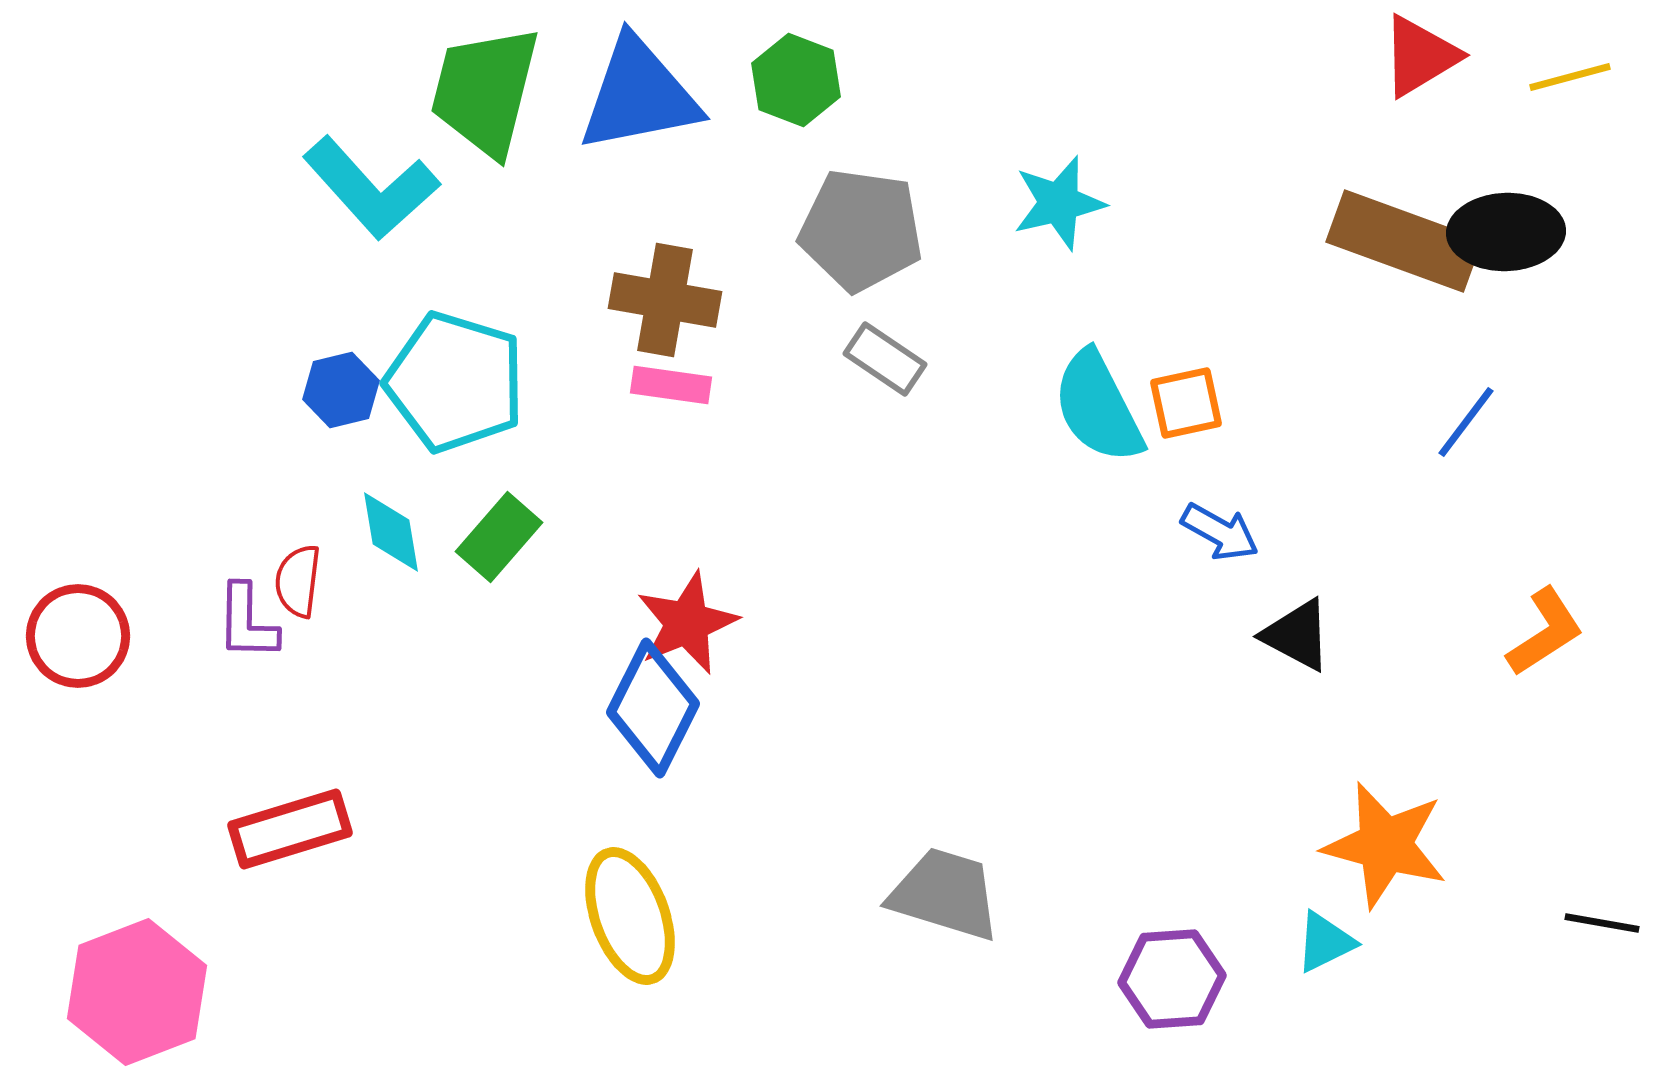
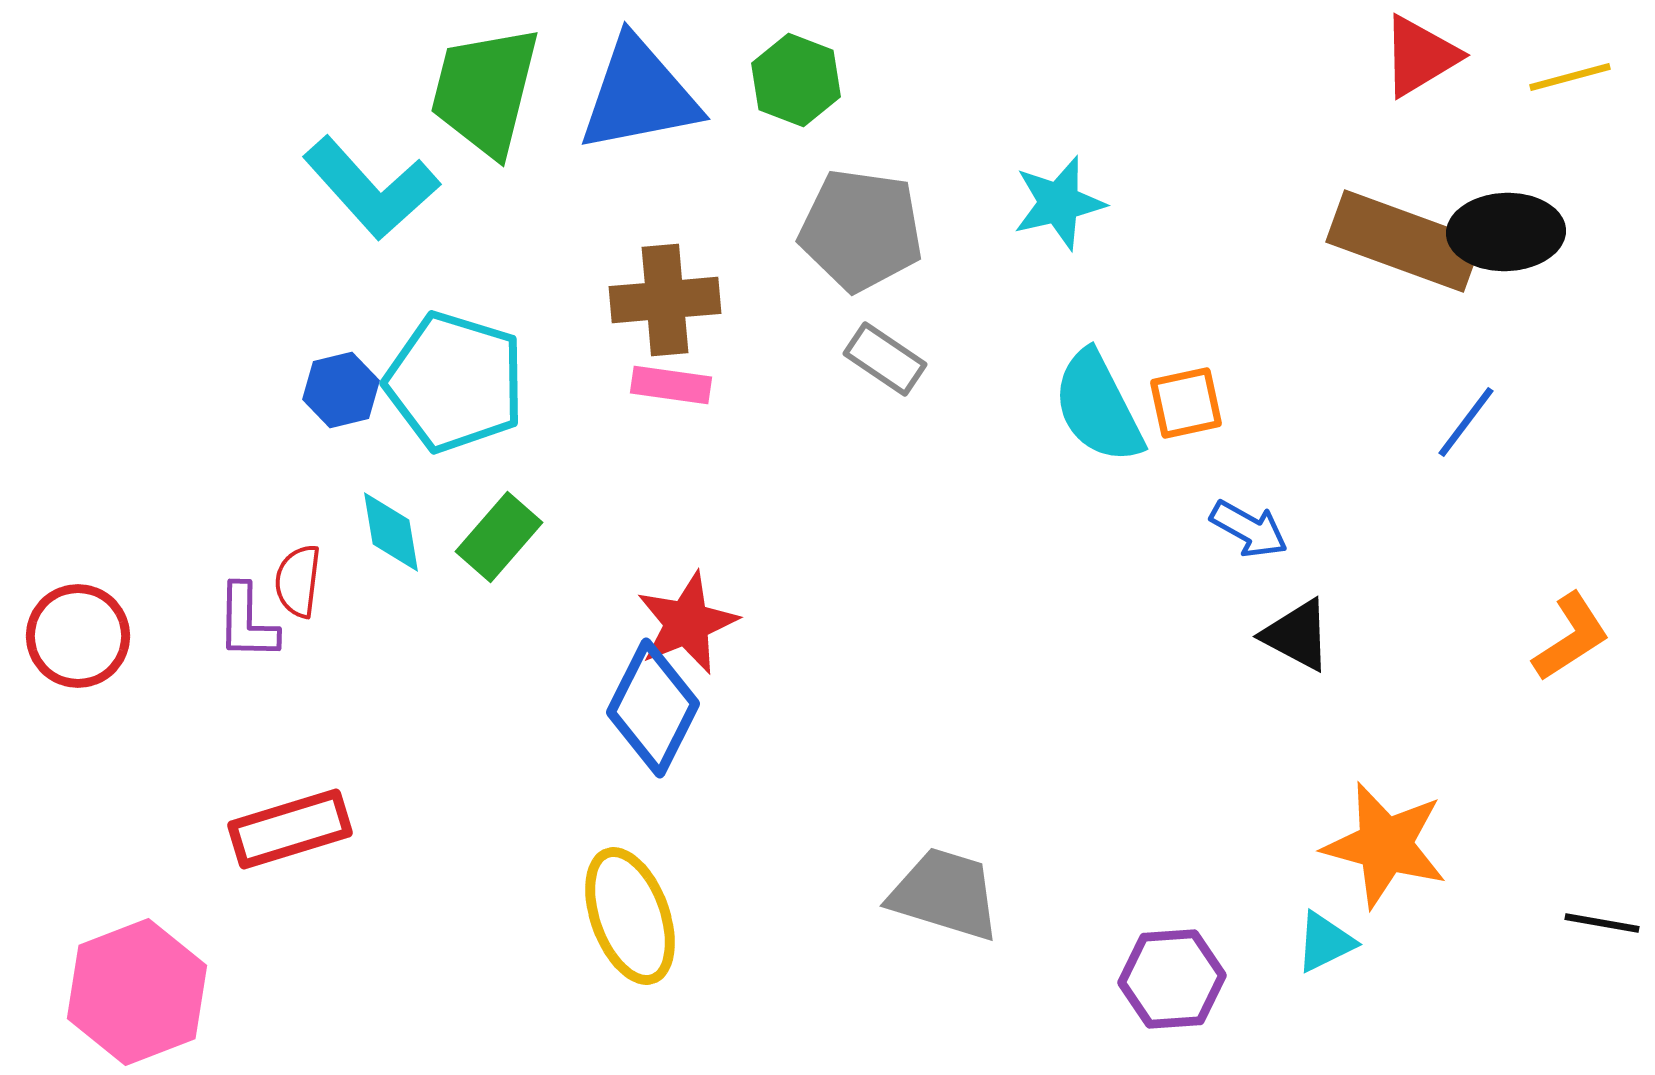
brown cross: rotated 15 degrees counterclockwise
blue arrow: moved 29 px right, 3 px up
orange L-shape: moved 26 px right, 5 px down
